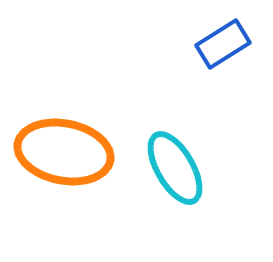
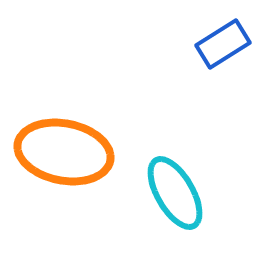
cyan ellipse: moved 25 px down
